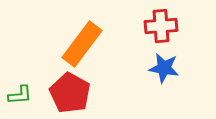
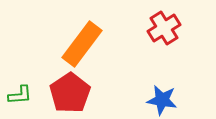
red cross: moved 3 px right, 2 px down; rotated 28 degrees counterclockwise
blue star: moved 2 px left, 32 px down
red pentagon: rotated 9 degrees clockwise
